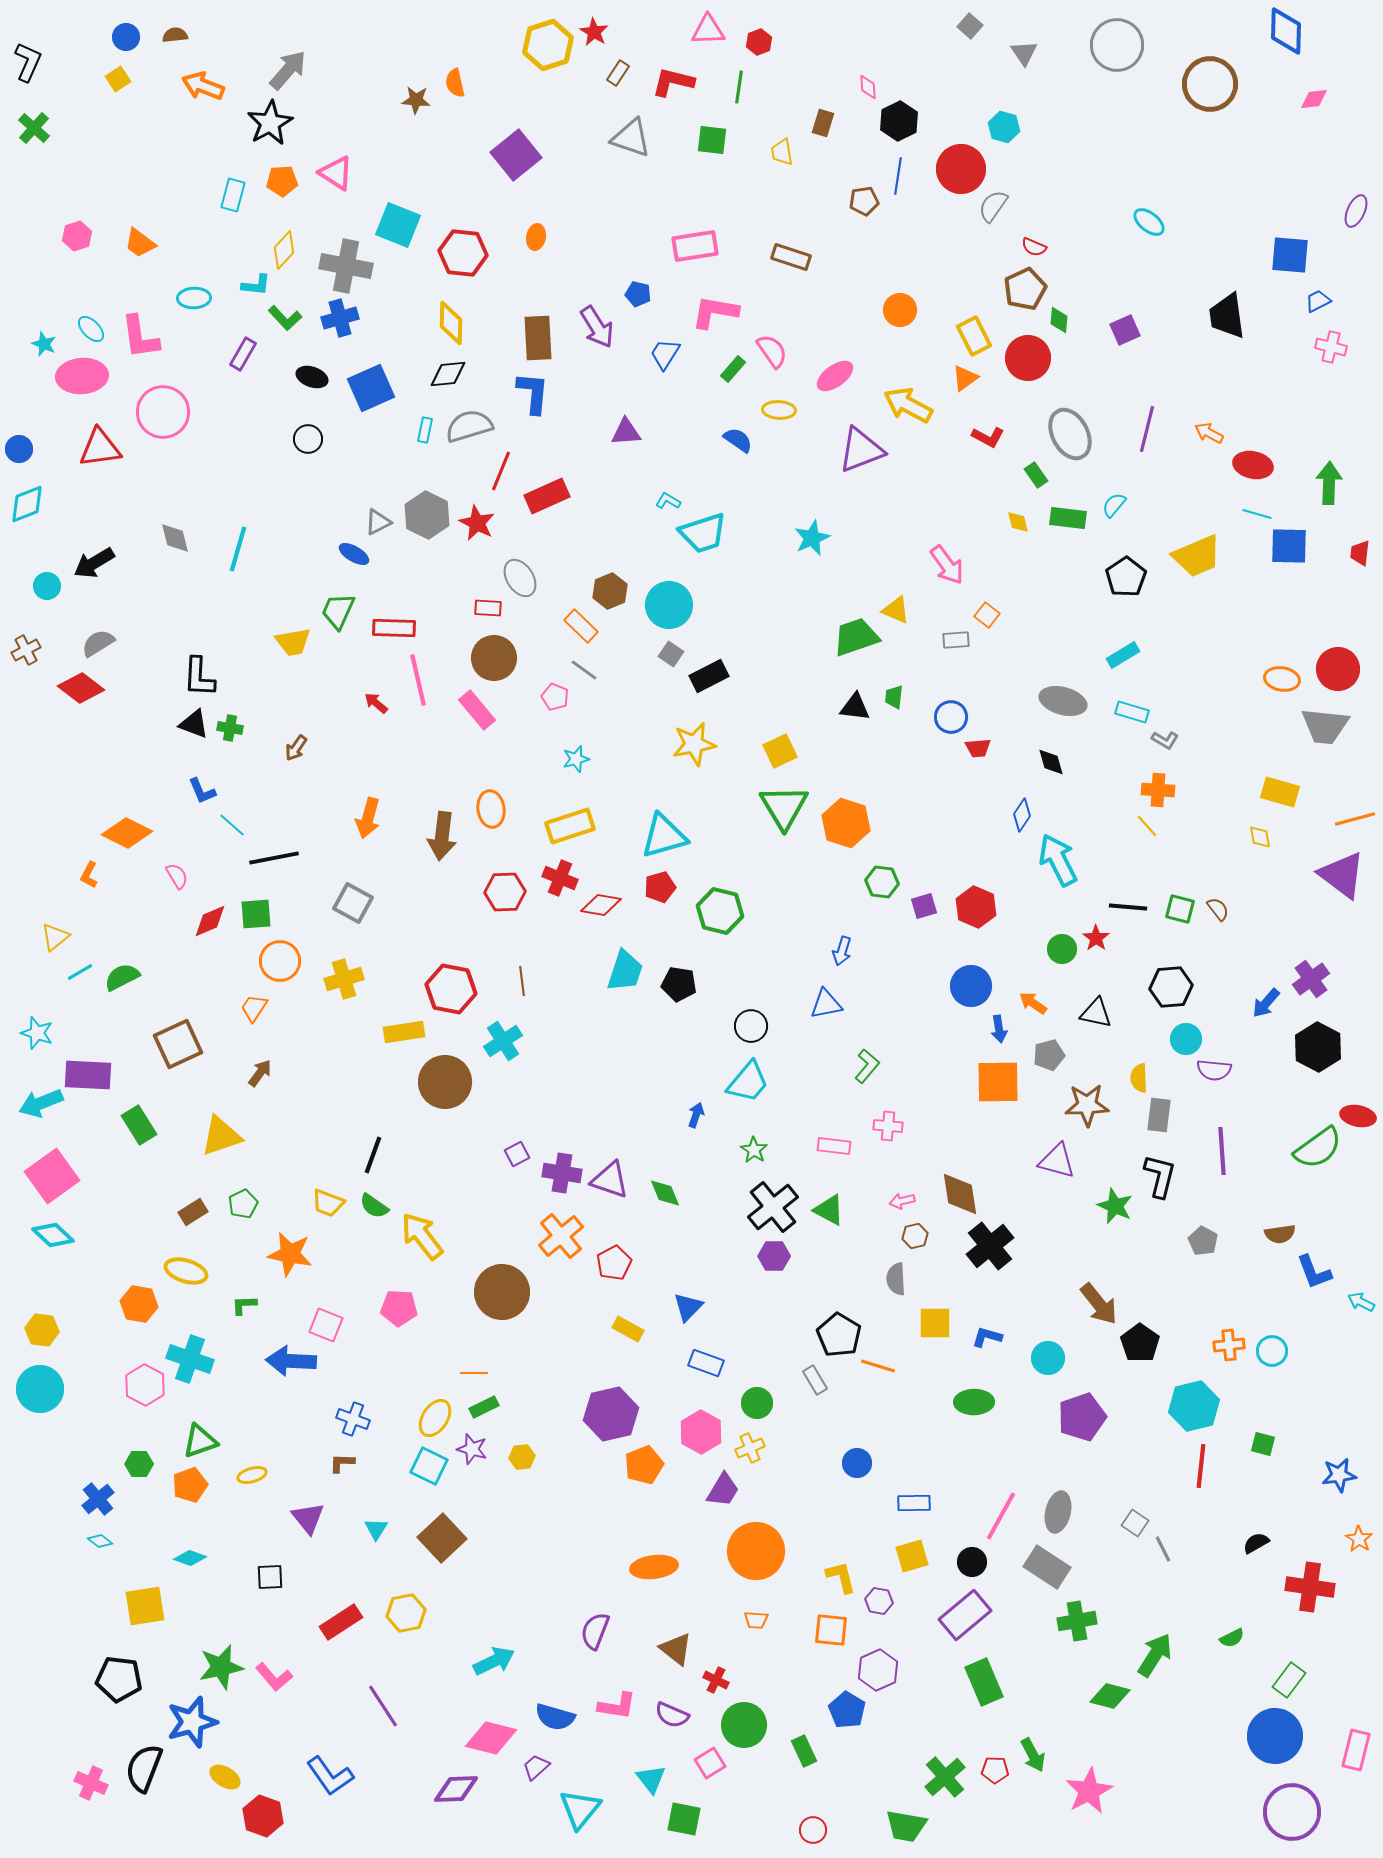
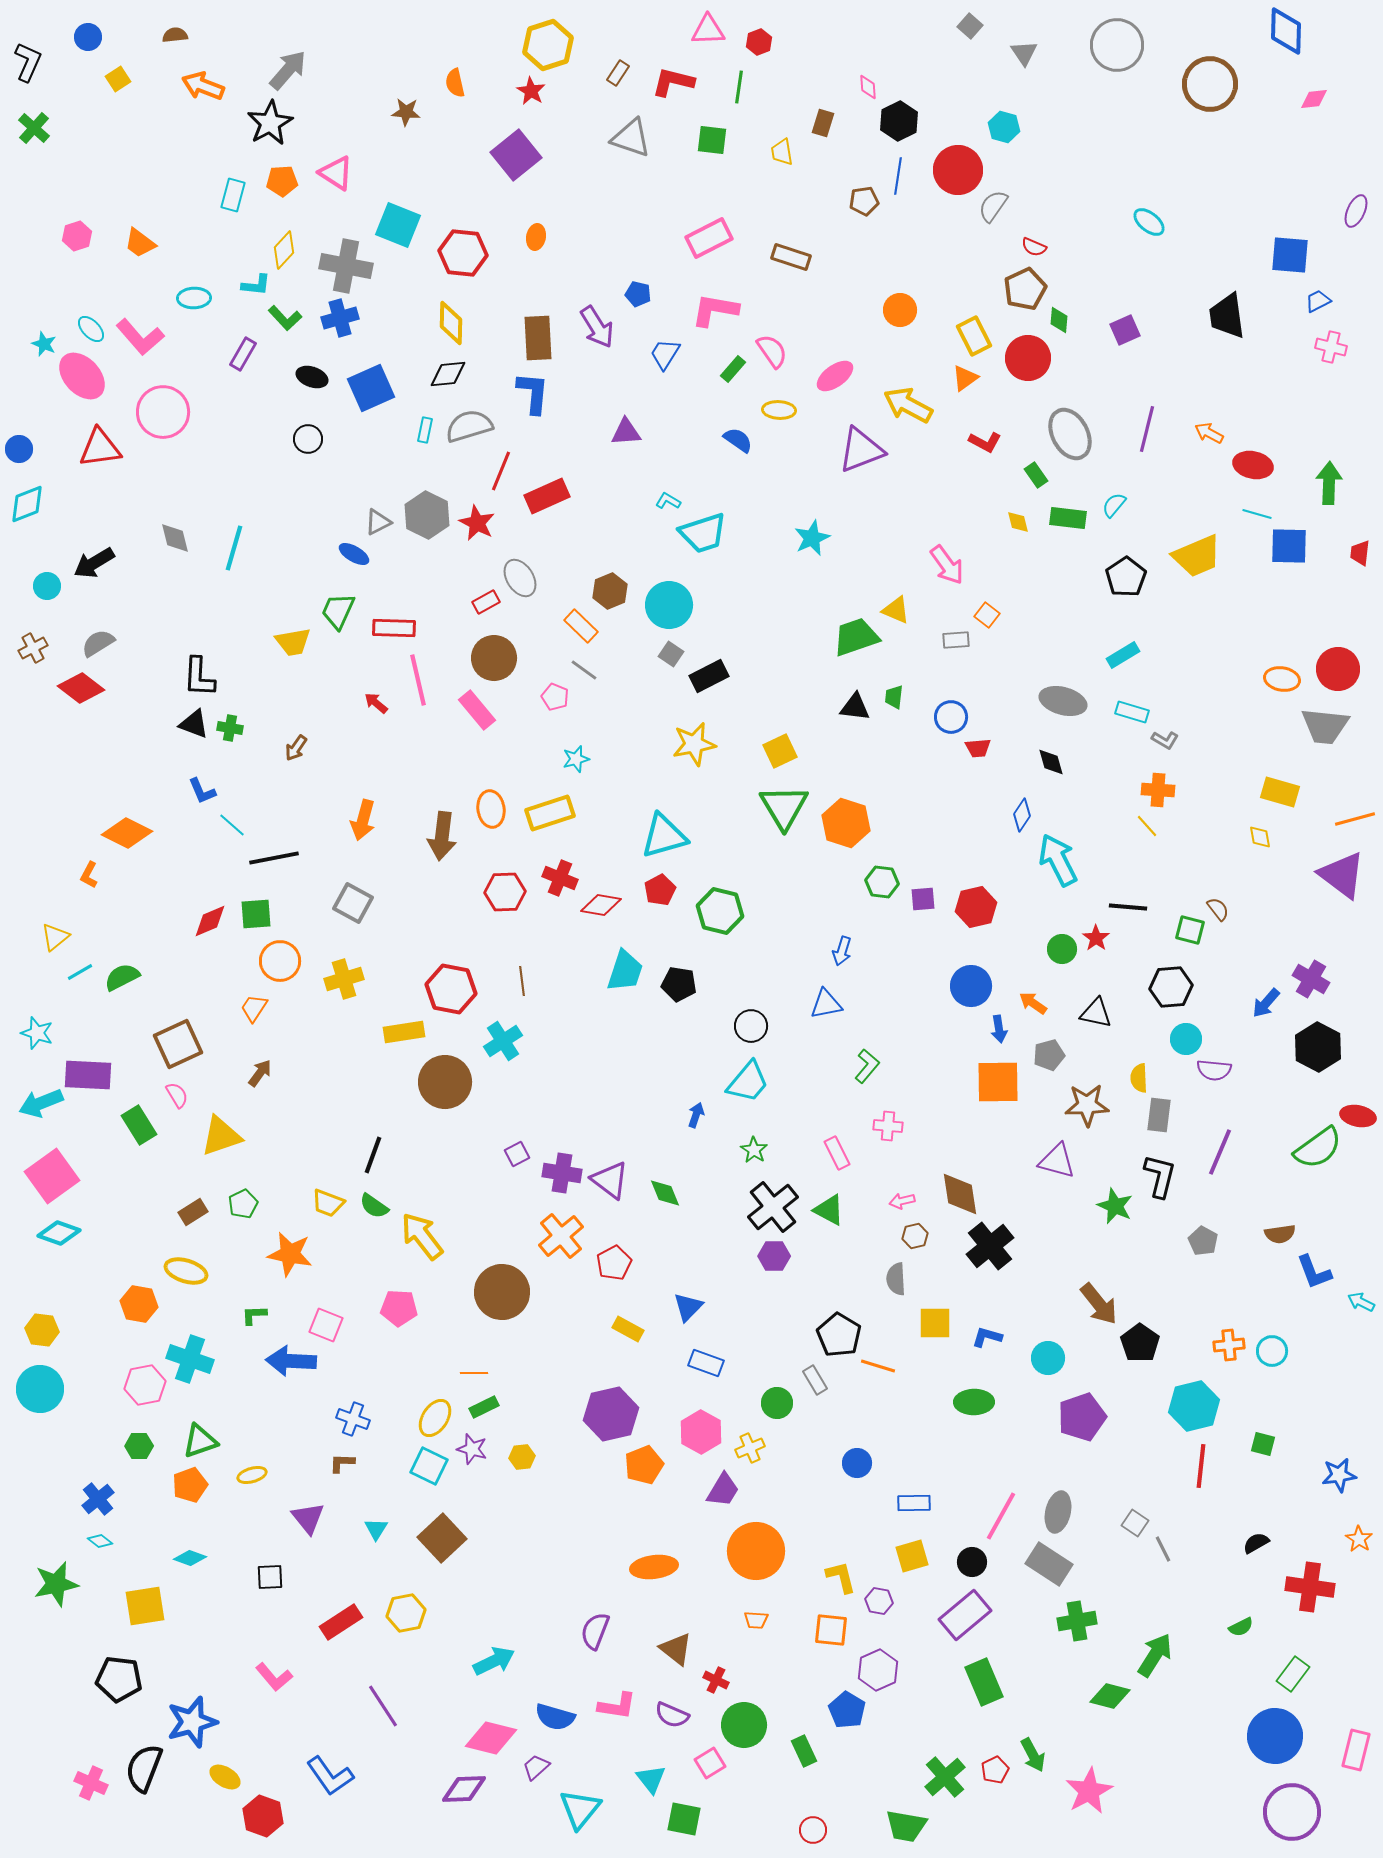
red star at (594, 32): moved 63 px left, 59 px down
blue circle at (126, 37): moved 38 px left
brown star at (416, 100): moved 10 px left, 12 px down
red circle at (961, 169): moved 3 px left, 1 px down
pink rectangle at (695, 246): moved 14 px right, 8 px up; rotated 18 degrees counterclockwise
pink L-shape at (715, 312): moved 2 px up
pink L-shape at (140, 337): rotated 33 degrees counterclockwise
pink ellipse at (82, 376): rotated 51 degrees clockwise
red L-shape at (988, 437): moved 3 px left, 5 px down
cyan line at (238, 549): moved 4 px left, 1 px up
red rectangle at (488, 608): moved 2 px left, 6 px up; rotated 32 degrees counterclockwise
brown cross at (26, 650): moved 7 px right, 2 px up
orange arrow at (368, 818): moved 5 px left, 2 px down
yellow rectangle at (570, 826): moved 20 px left, 13 px up
pink semicircle at (177, 876): moved 219 px down
red pentagon at (660, 887): moved 3 px down; rotated 12 degrees counterclockwise
purple square at (924, 906): moved 1 px left, 7 px up; rotated 12 degrees clockwise
red hexagon at (976, 907): rotated 24 degrees clockwise
green square at (1180, 909): moved 10 px right, 21 px down
purple cross at (1311, 979): rotated 24 degrees counterclockwise
pink rectangle at (834, 1146): moved 3 px right, 7 px down; rotated 56 degrees clockwise
purple line at (1222, 1151): moved 2 px left, 1 px down; rotated 27 degrees clockwise
purple triangle at (610, 1180): rotated 18 degrees clockwise
cyan diamond at (53, 1235): moved 6 px right, 2 px up; rotated 24 degrees counterclockwise
green L-shape at (244, 1305): moved 10 px right, 10 px down
pink hexagon at (145, 1385): rotated 21 degrees clockwise
green circle at (757, 1403): moved 20 px right
green hexagon at (139, 1464): moved 18 px up
gray rectangle at (1047, 1567): moved 2 px right, 3 px up
green semicircle at (1232, 1638): moved 9 px right, 11 px up
green star at (221, 1667): moved 165 px left, 83 px up
green rectangle at (1289, 1680): moved 4 px right, 6 px up
red pentagon at (995, 1770): rotated 28 degrees counterclockwise
purple diamond at (456, 1789): moved 8 px right
